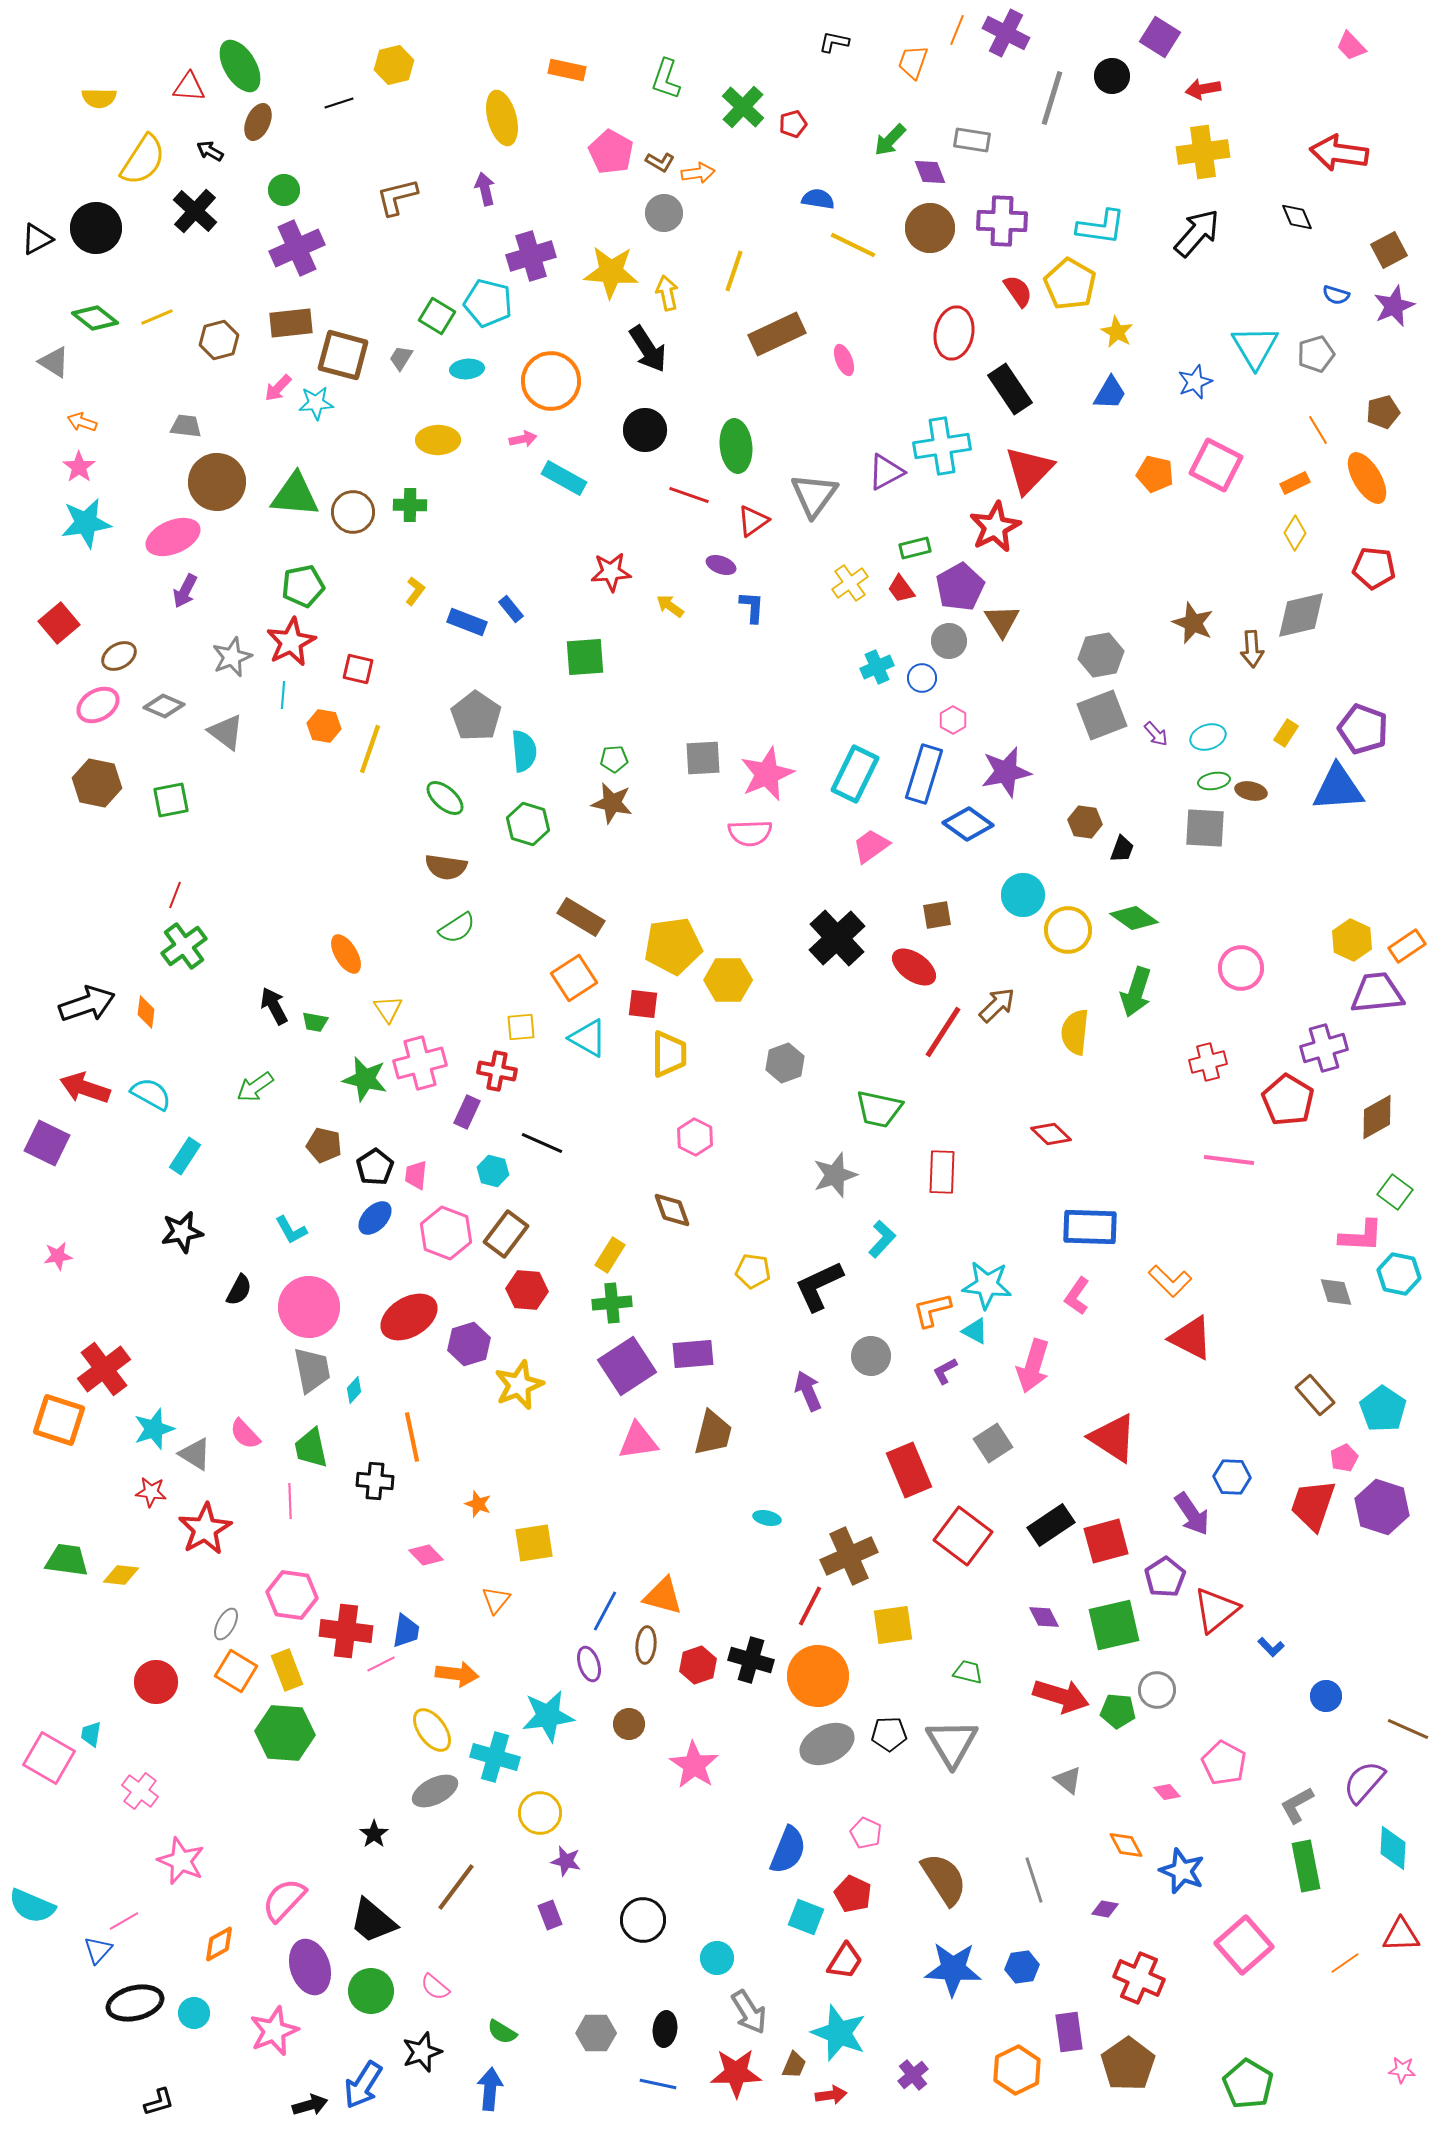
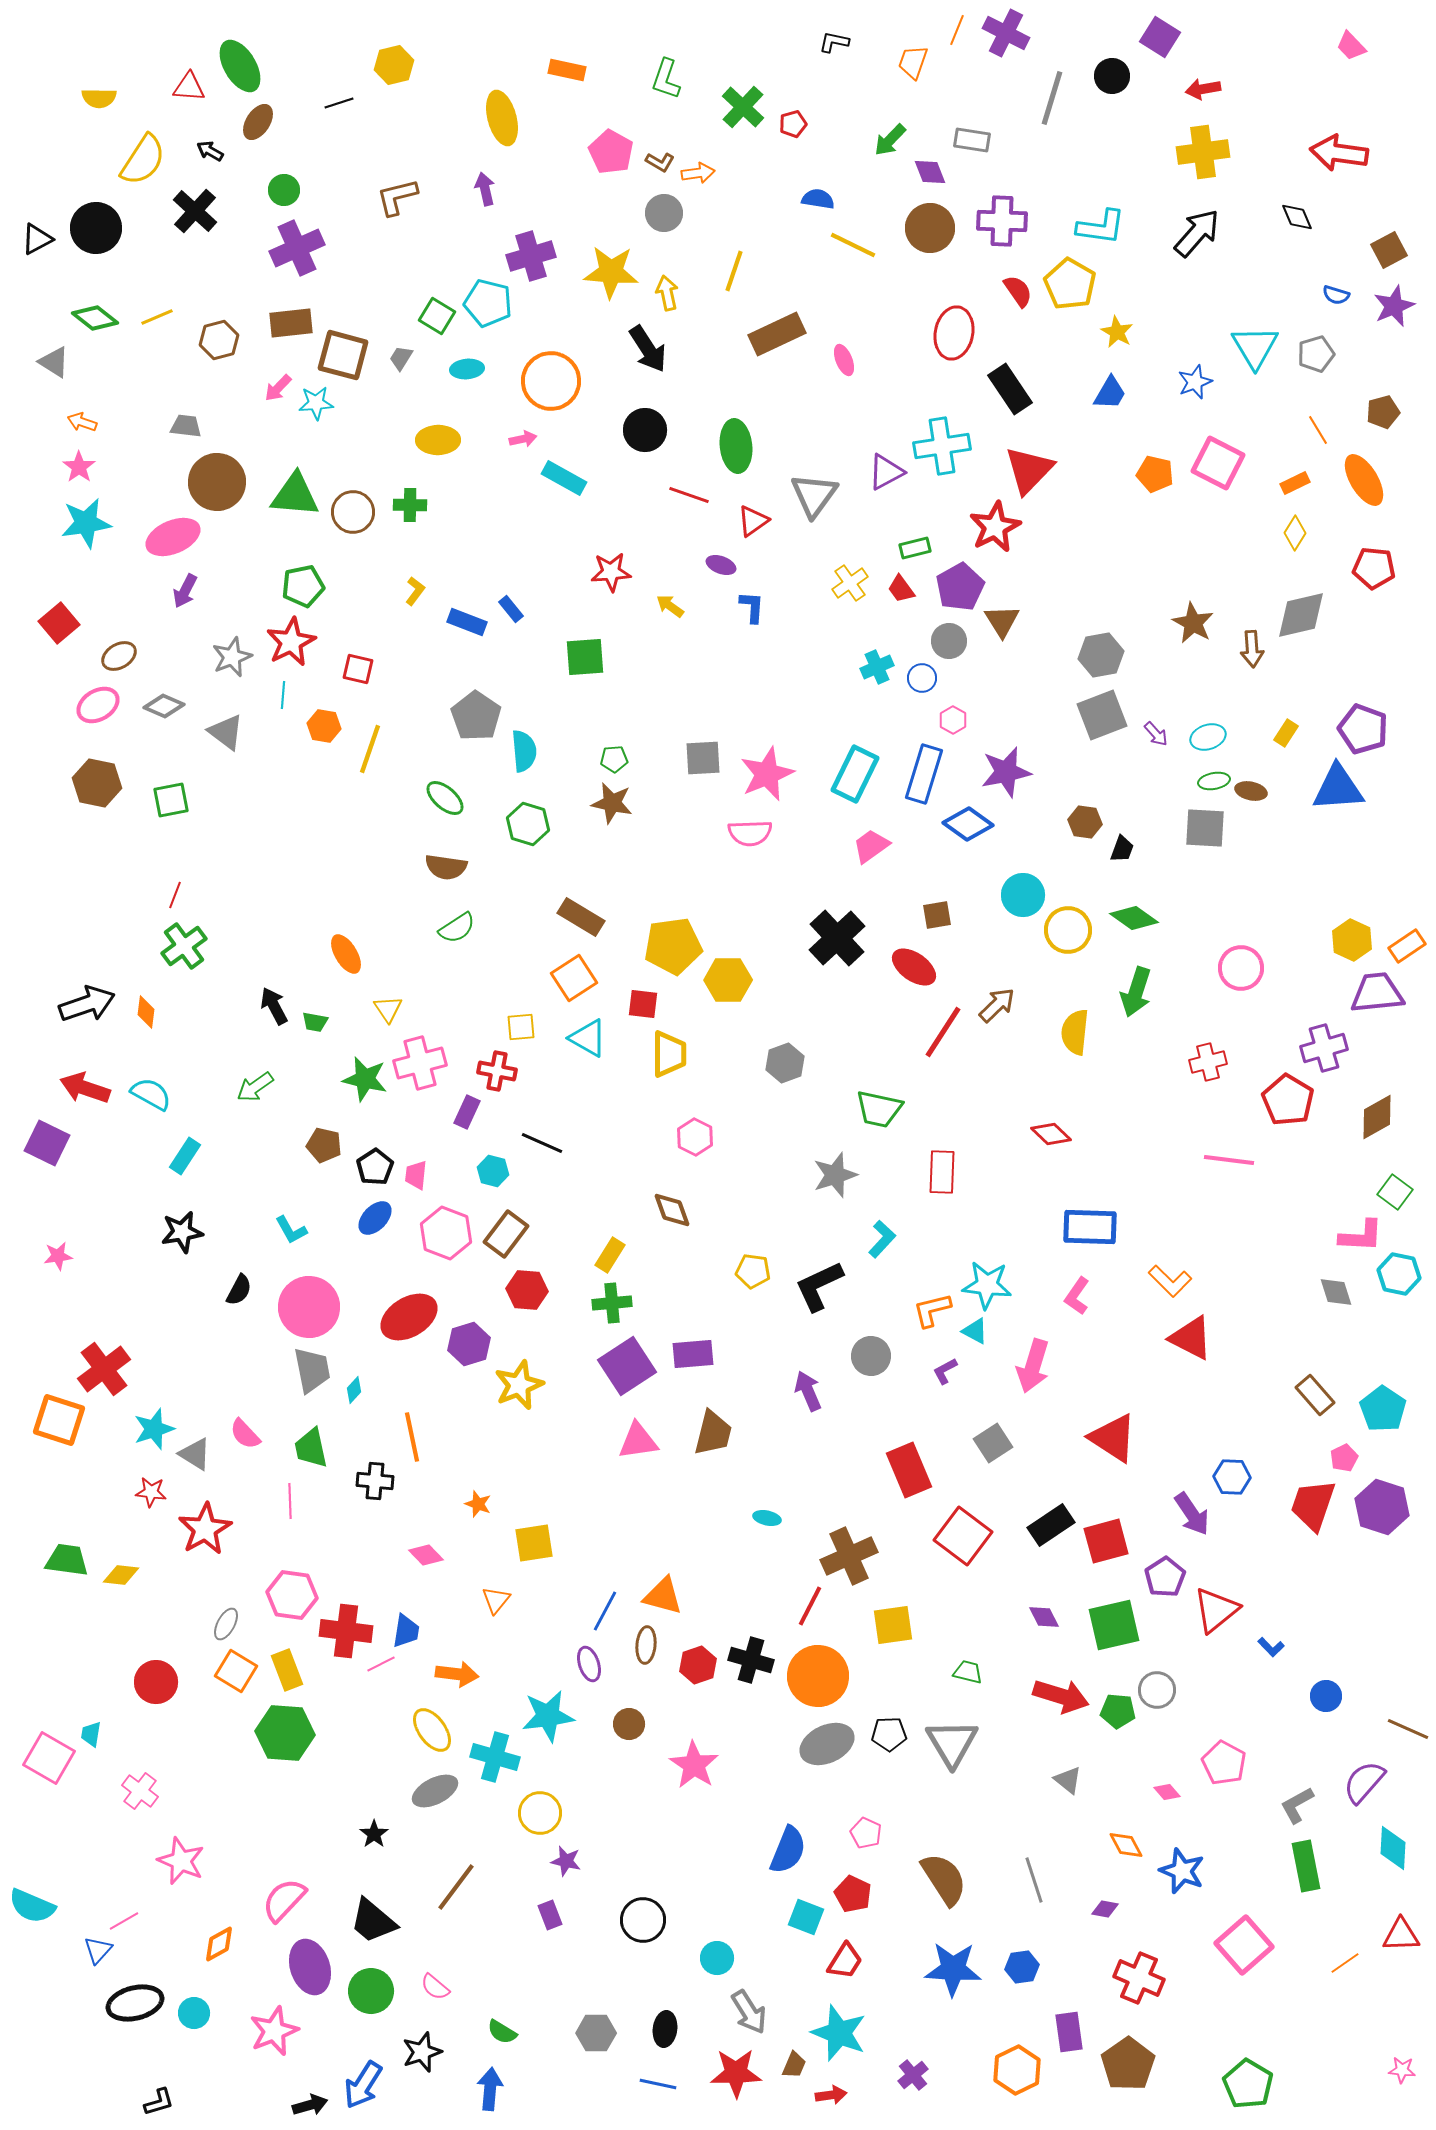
brown ellipse at (258, 122): rotated 9 degrees clockwise
pink square at (1216, 465): moved 2 px right, 2 px up
orange ellipse at (1367, 478): moved 3 px left, 2 px down
brown star at (1193, 623): rotated 6 degrees clockwise
